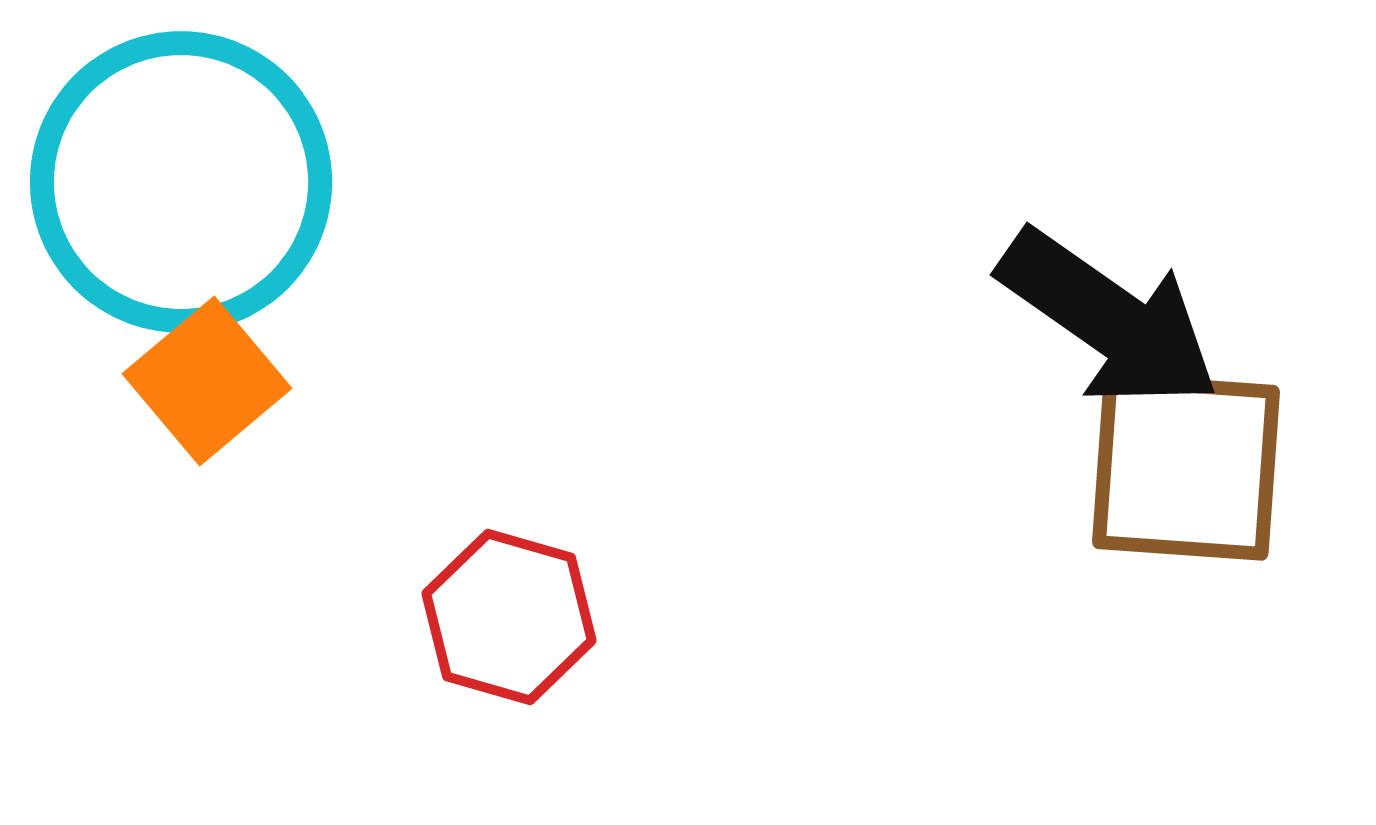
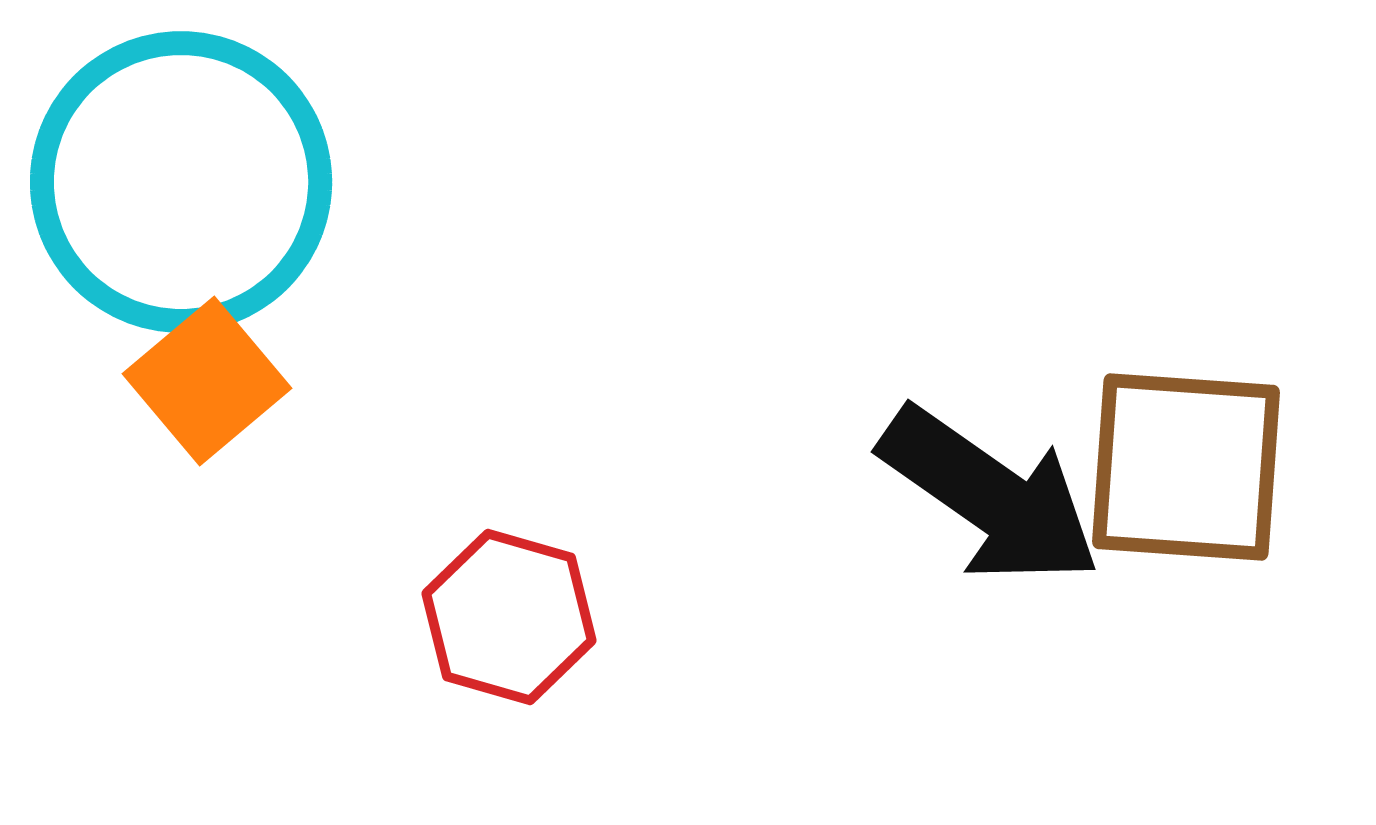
black arrow: moved 119 px left, 177 px down
